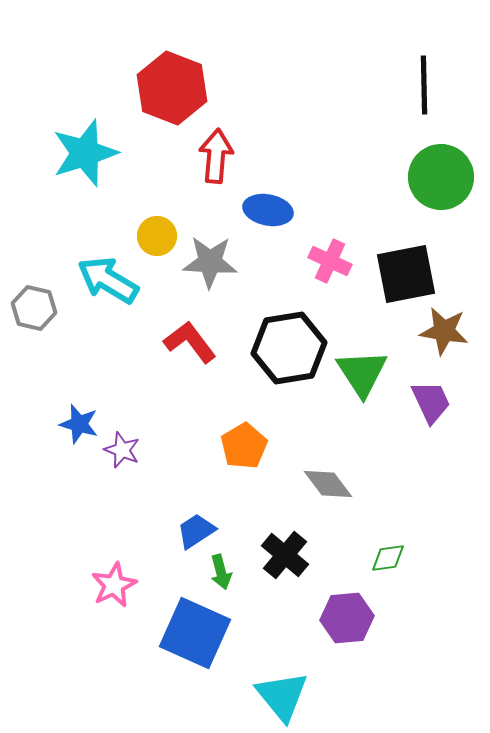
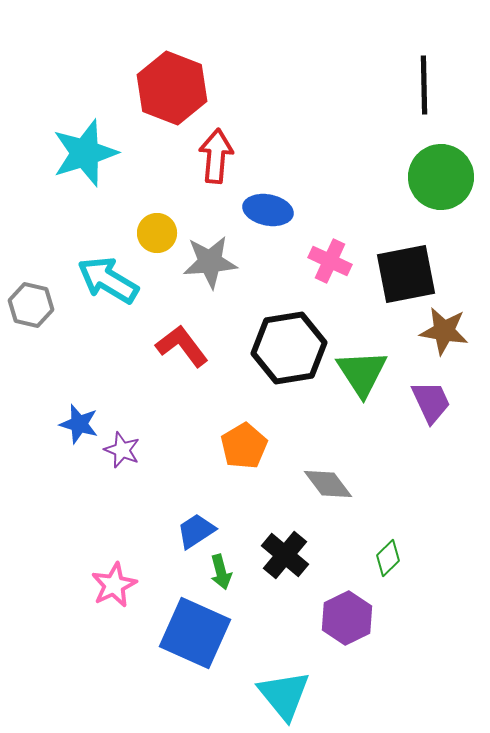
yellow circle: moved 3 px up
gray star: rotated 8 degrees counterclockwise
gray hexagon: moved 3 px left, 3 px up
red L-shape: moved 8 px left, 4 px down
green diamond: rotated 36 degrees counterclockwise
purple hexagon: rotated 21 degrees counterclockwise
cyan triangle: moved 2 px right, 1 px up
